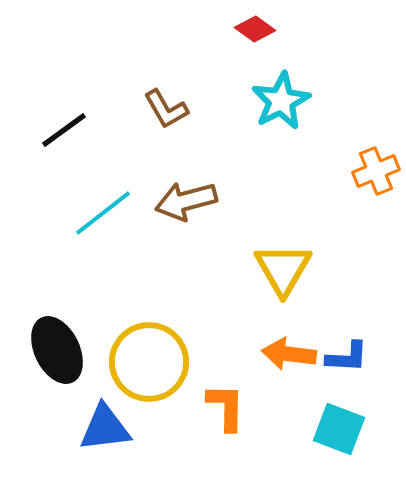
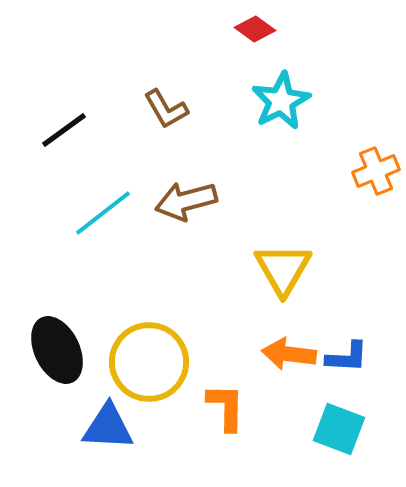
blue triangle: moved 3 px right, 1 px up; rotated 10 degrees clockwise
